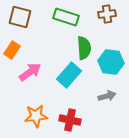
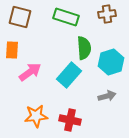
orange rectangle: rotated 30 degrees counterclockwise
cyan hexagon: rotated 25 degrees counterclockwise
